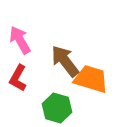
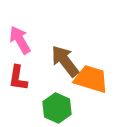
red L-shape: rotated 20 degrees counterclockwise
green hexagon: rotated 8 degrees clockwise
